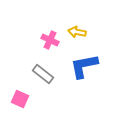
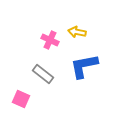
pink square: moved 1 px right
